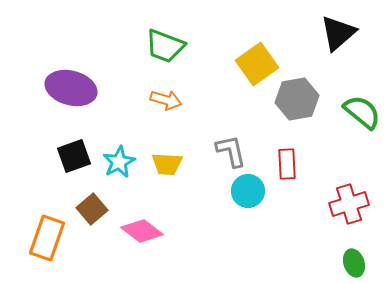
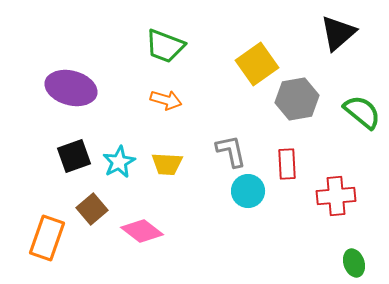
red cross: moved 13 px left, 8 px up; rotated 12 degrees clockwise
